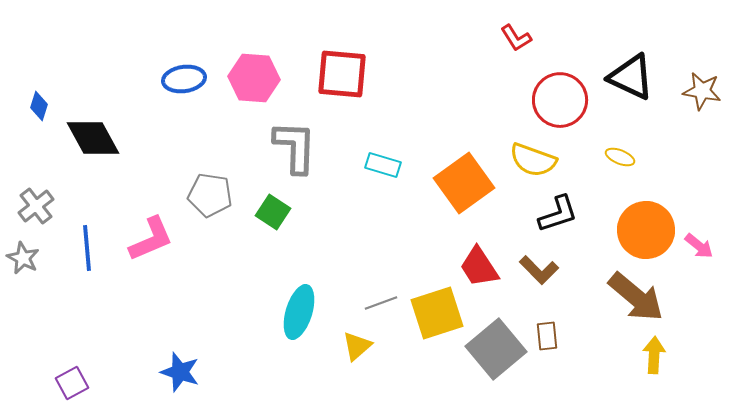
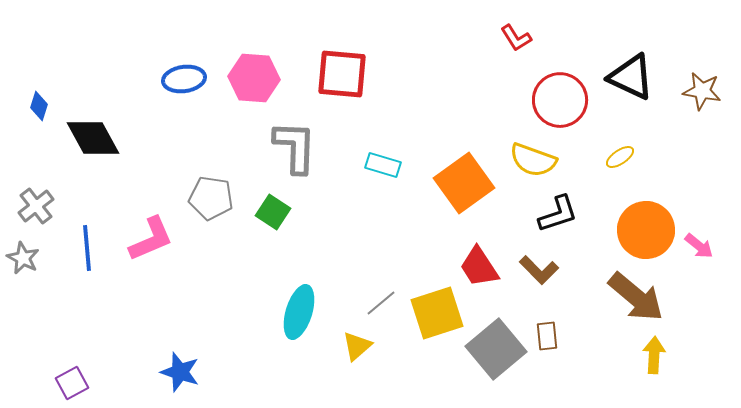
yellow ellipse: rotated 56 degrees counterclockwise
gray pentagon: moved 1 px right, 3 px down
gray line: rotated 20 degrees counterclockwise
